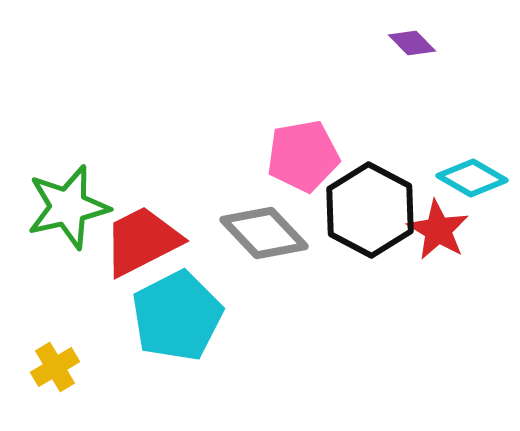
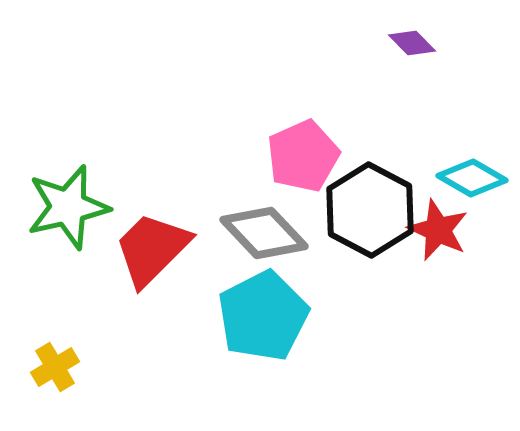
pink pentagon: rotated 14 degrees counterclockwise
red star: rotated 6 degrees counterclockwise
red trapezoid: moved 10 px right, 8 px down; rotated 18 degrees counterclockwise
cyan pentagon: moved 86 px right
